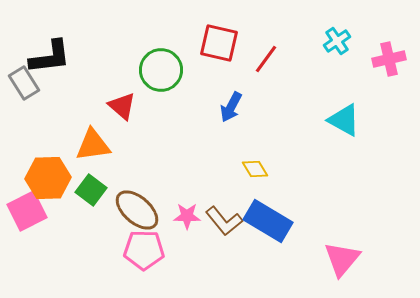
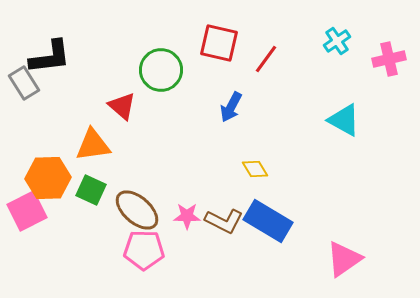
green square: rotated 12 degrees counterclockwise
brown L-shape: rotated 24 degrees counterclockwise
pink triangle: moved 2 px right; rotated 15 degrees clockwise
